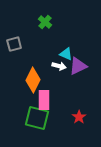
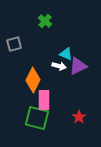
green cross: moved 1 px up
